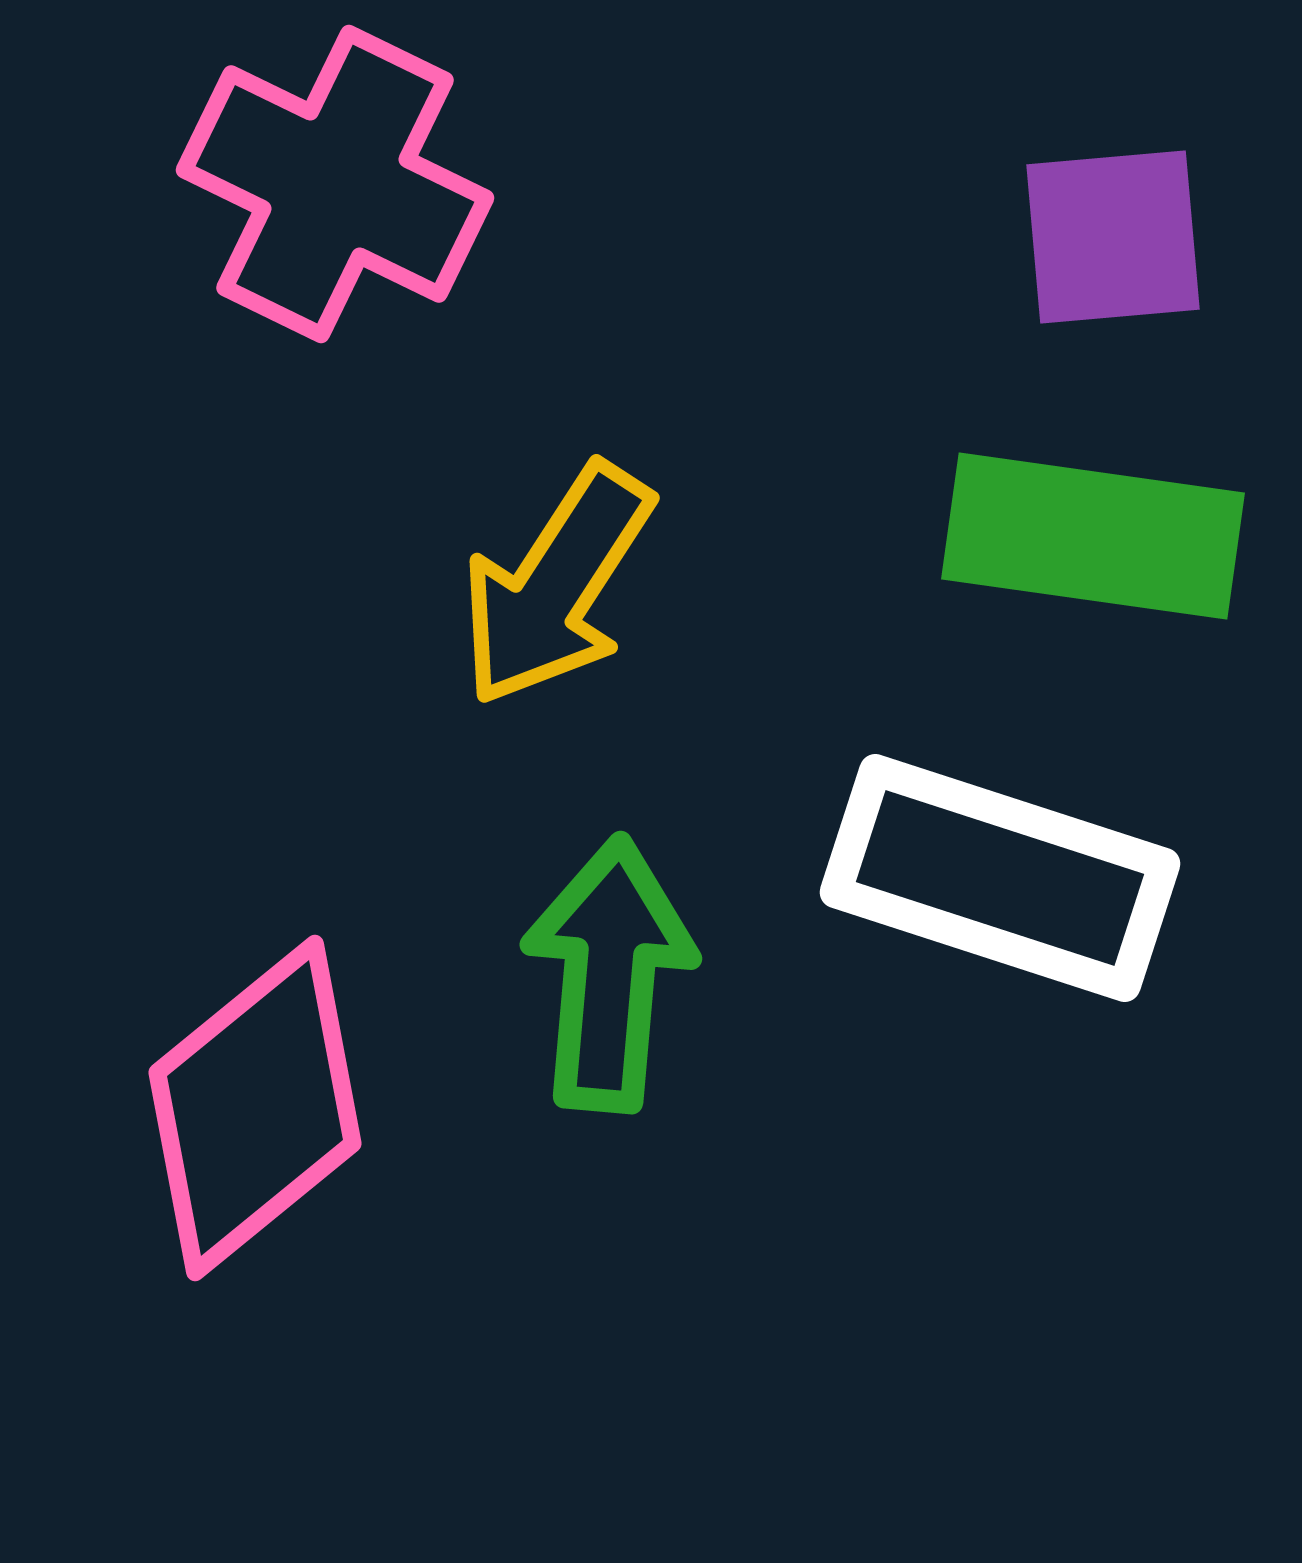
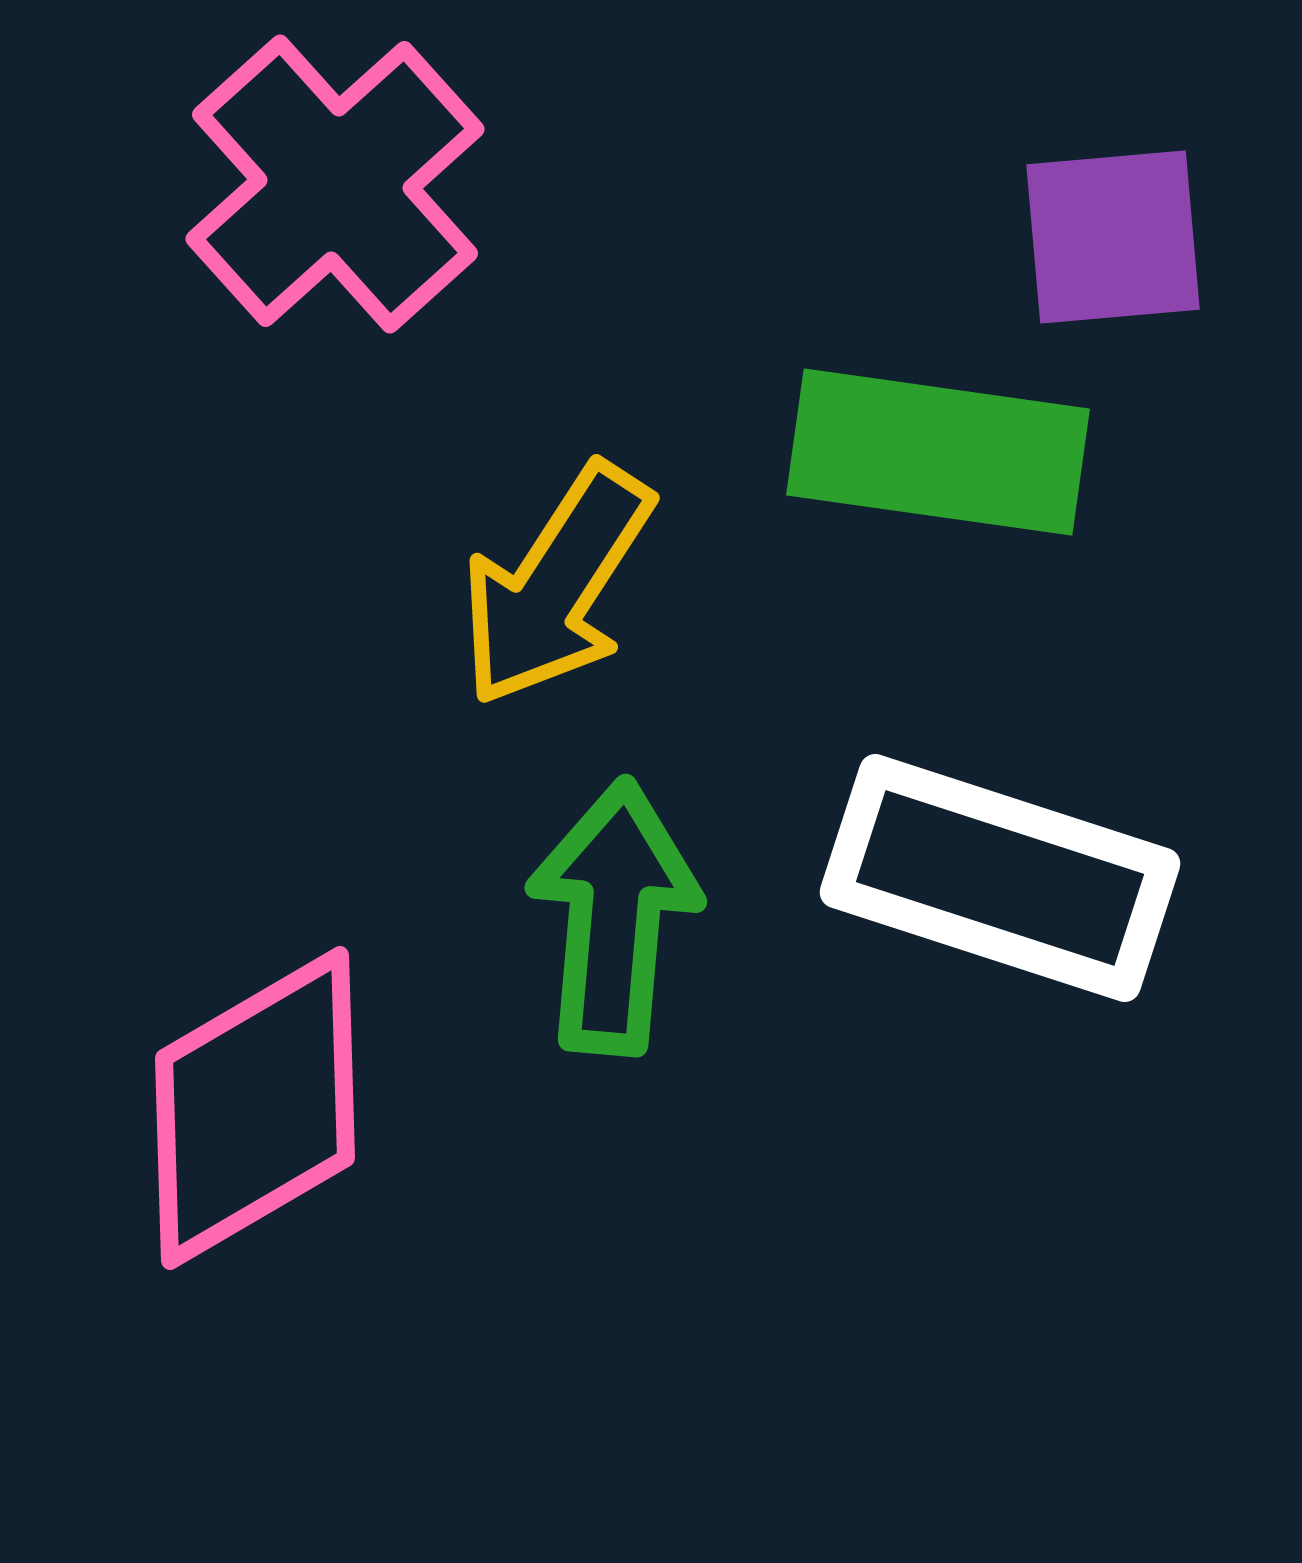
pink cross: rotated 22 degrees clockwise
green rectangle: moved 155 px left, 84 px up
green arrow: moved 5 px right, 57 px up
pink diamond: rotated 9 degrees clockwise
